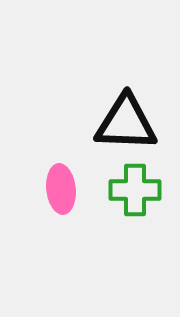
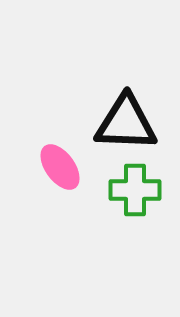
pink ellipse: moved 1 px left, 22 px up; rotated 30 degrees counterclockwise
